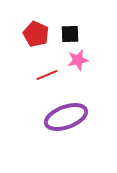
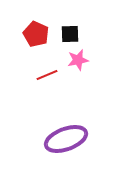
purple ellipse: moved 22 px down
